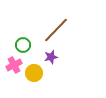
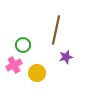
brown line: rotated 32 degrees counterclockwise
purple star: moved 15 px right
yellow circle: moved 3 px right
